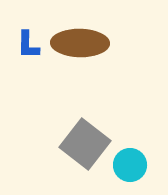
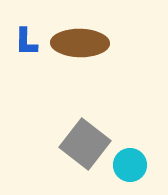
blue L-shape: moved 2 px left, 3 px up
